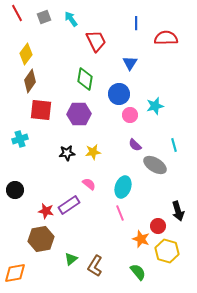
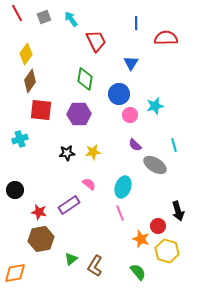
blue triangle: moved 1 px right
red star: moved 7 px left, 1 px down
